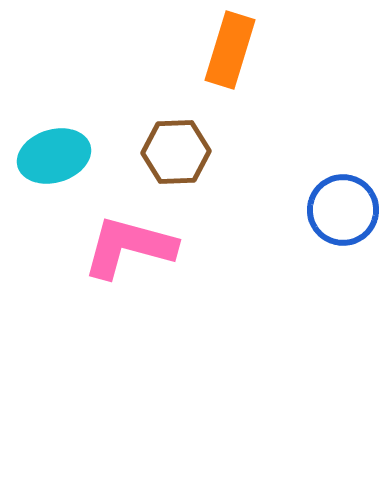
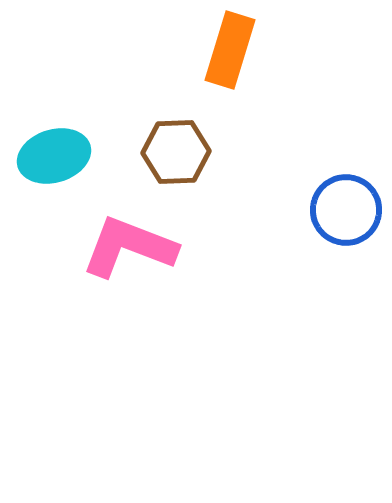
blue circle: moved 3 px right
pink L-shape: rotated 6 degrees clockwise
